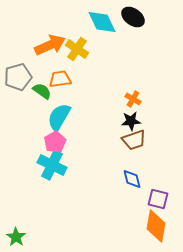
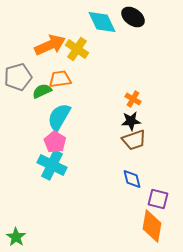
green semicircle: rotated 60 degrees counterclockwise
pink pentagon: rotated 10 degrees counterclockwise
orange diamond: moved 4 px left
